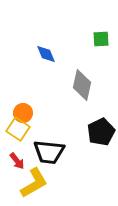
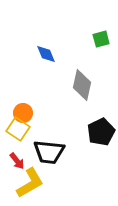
green square: rotated 12 degrees counterclockwise
yellow L-shape: moved 4 px left
